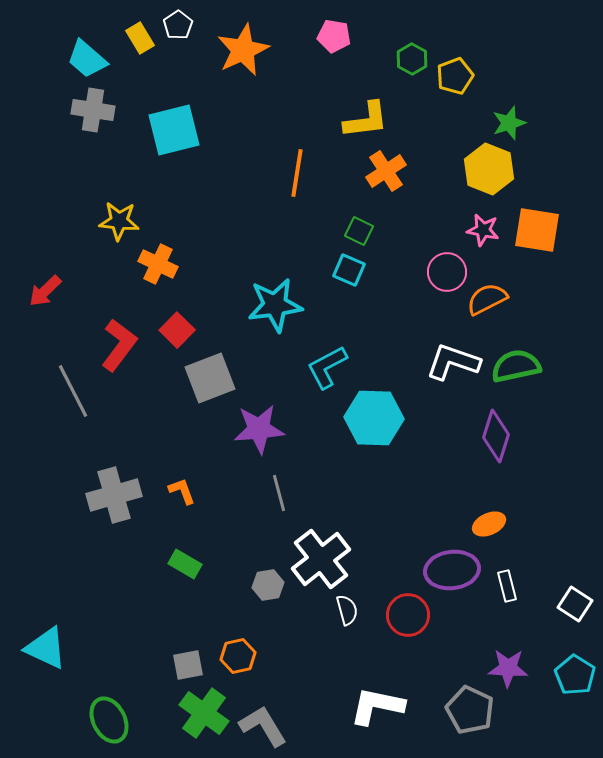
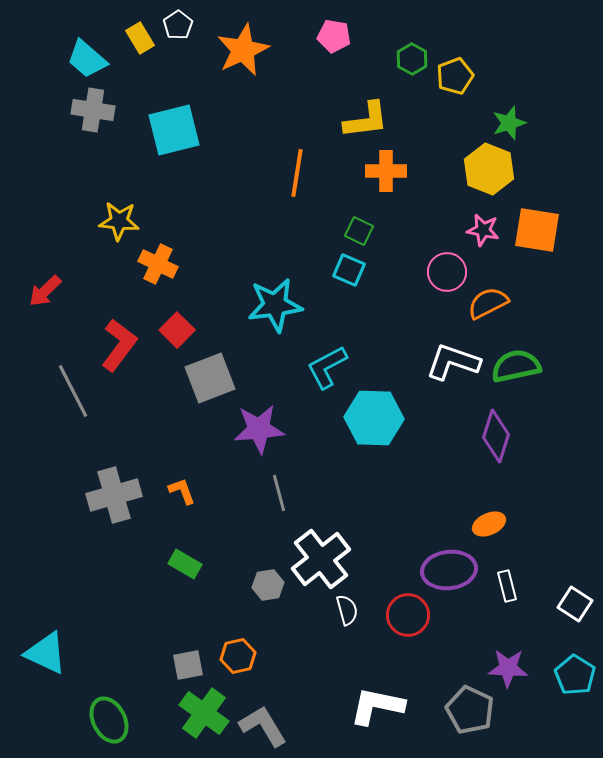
orange cross at (386, 171): rotated 33 degrees clockwise
orange semicircle at (487, 299): moved 1 px right, 4 px down
purple ellipse at (452, 570): moved 3 px left
cyan triangle at (46, 648): moved 5 px down
